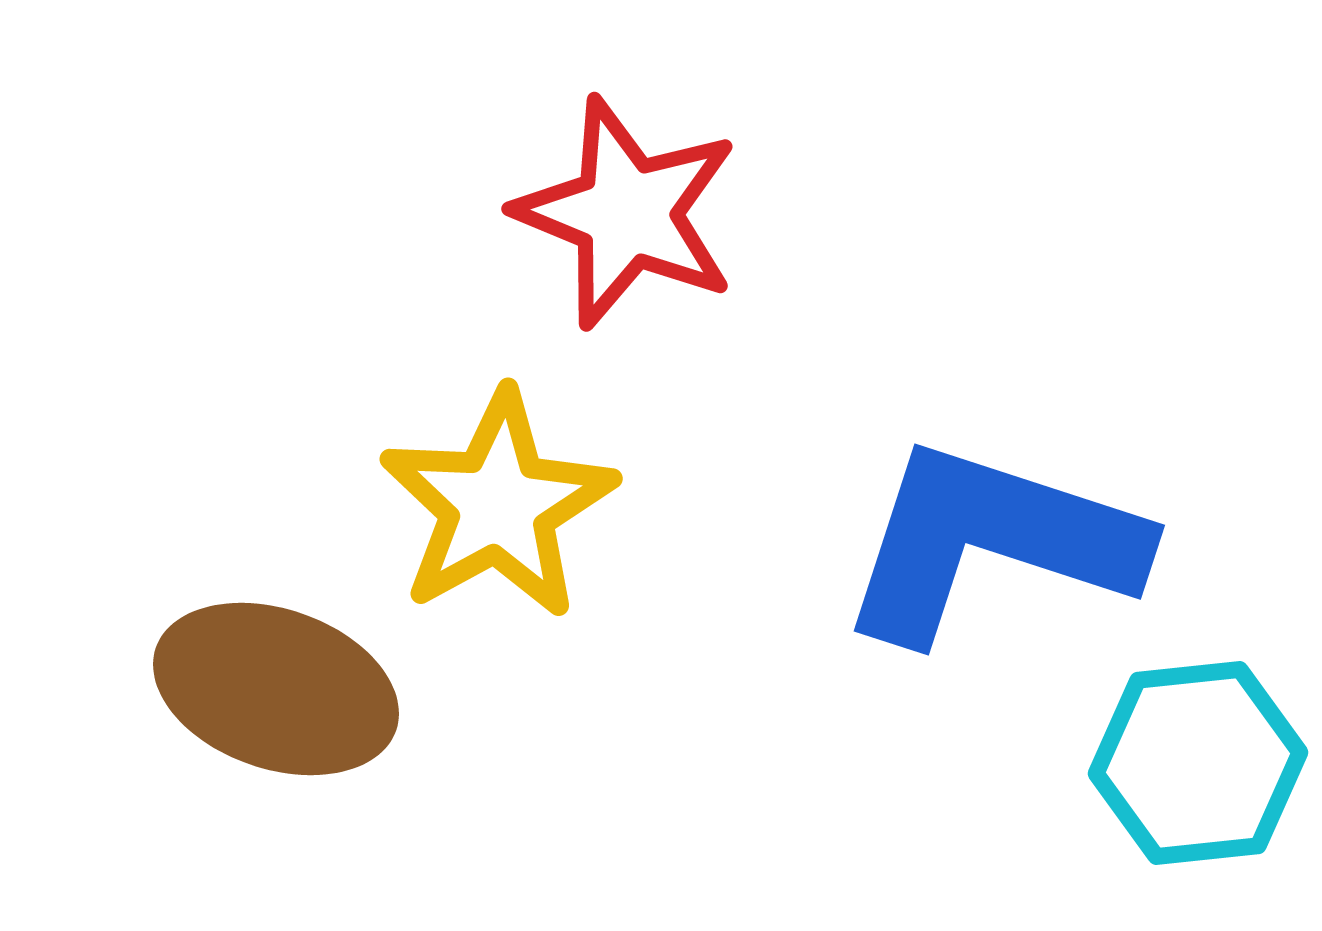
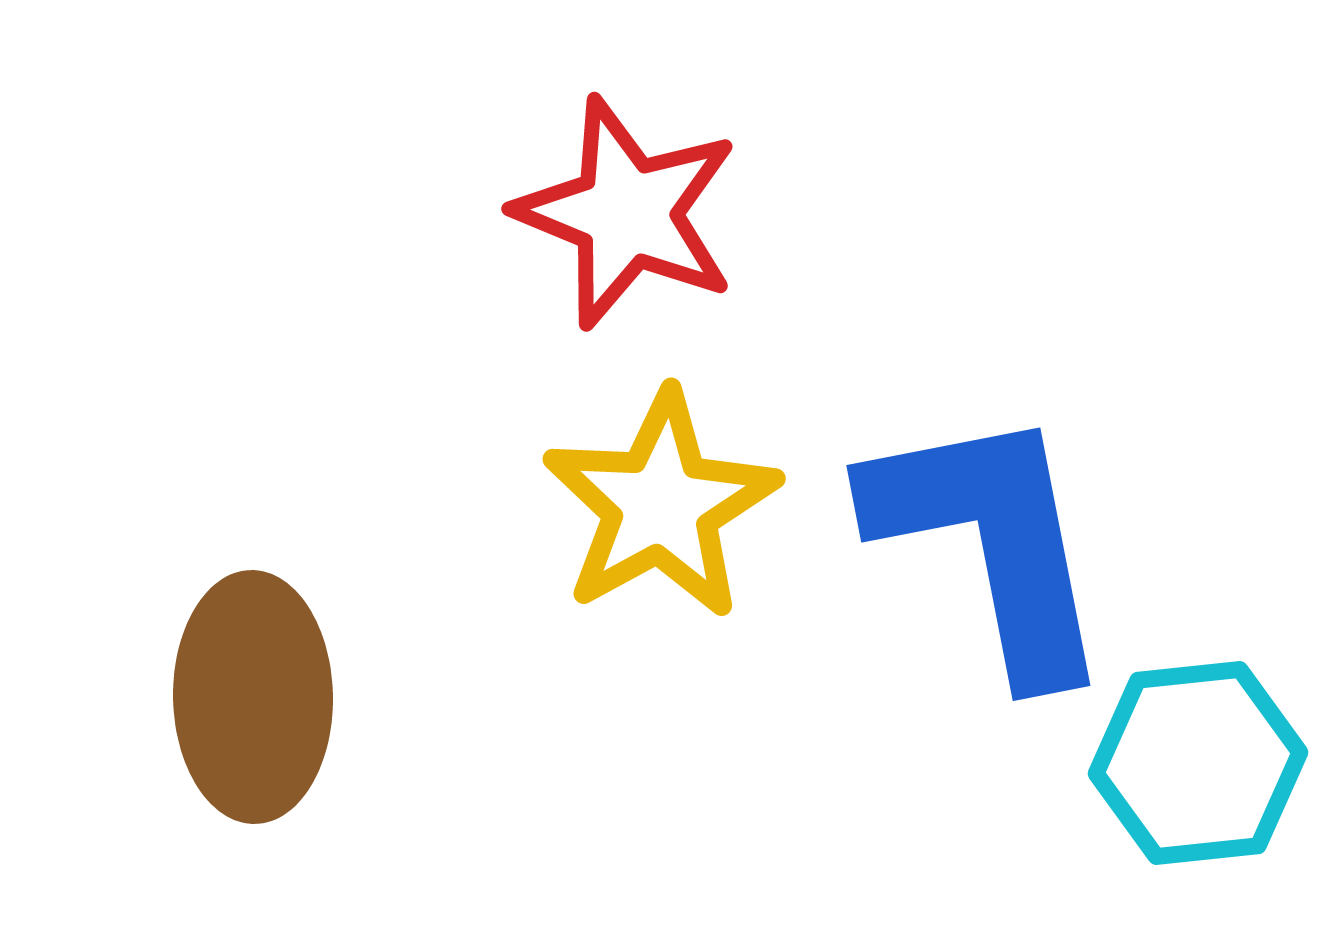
yellow star: moved 163 px right
blue L-shape: rotated 61 degrees clockwise
brown ellipse: moved 23 px left, 8 px down; rotated 70 degrees clockwise
